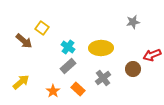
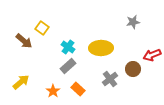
gray cross: moved 7 px right, 1 px down
